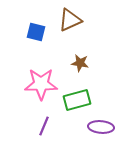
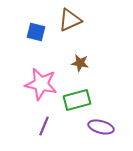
pink star: rotated 12 degrees clockwise
purple ellipse: rotated 10 degrees clockwise
